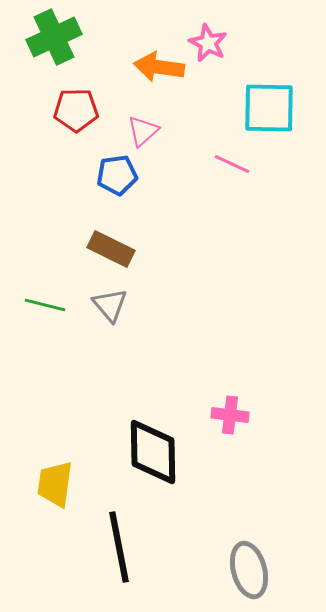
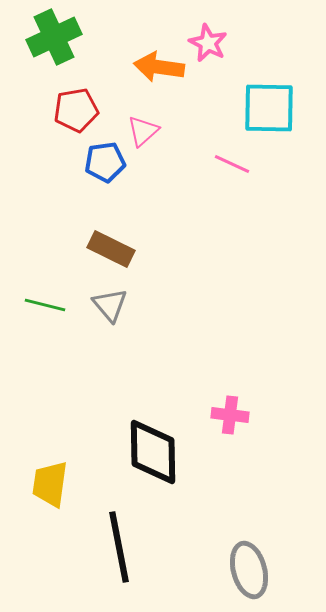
red pentagon: rotated 9 degrees counterclockwise
blue pentagon: moved 12 px left, 13 px up
yellow trapezoid: moved 5 px left
